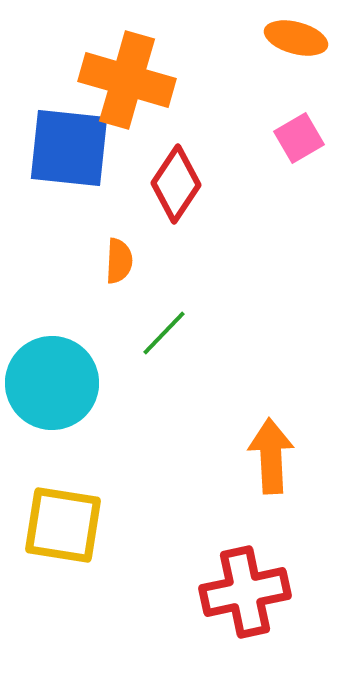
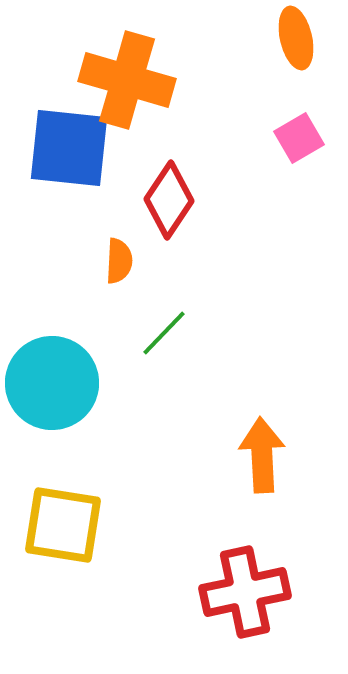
orange ellipse: rotated 62 degrees clockwise
red diamond: moved 7 px left, 16 px down
orange arrow: moved 9 px left, 1 px up
